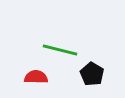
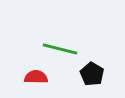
green line: moved 1 px up
